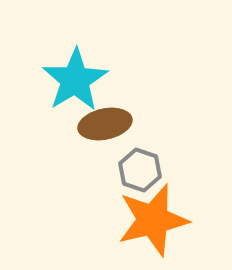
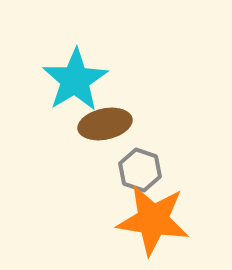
orange star: rotated 22 degrees clockwise
